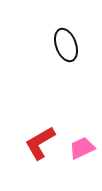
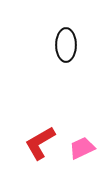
black ellipse: rotated 20 degrees clockwise
